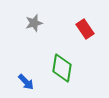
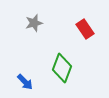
green diamond: rotated 12 degrees clockwise
blue arrow: moved 1 px left
